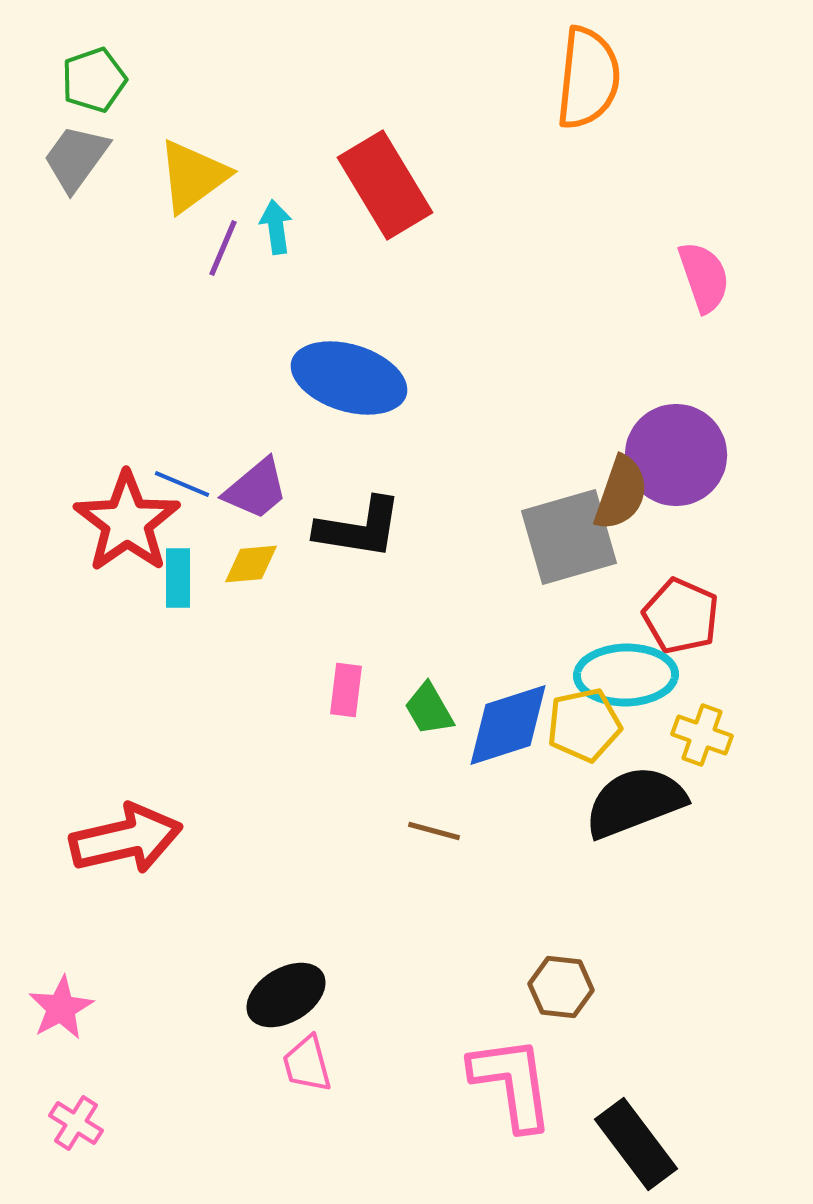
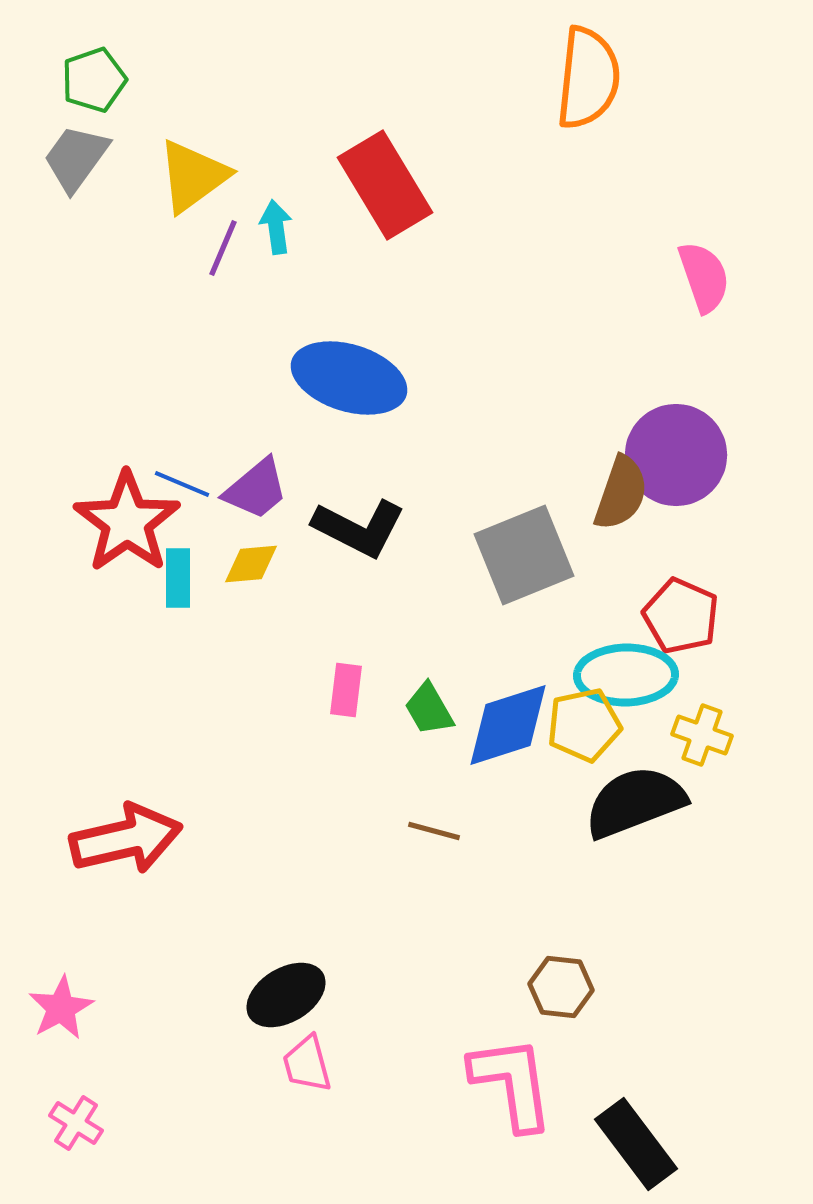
black L-shape: rotated 18 degrees clockwise
gray square: moved 45 px left, 18 px down; rotated 6 degrees counterclockwise
